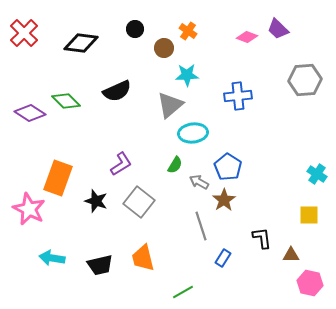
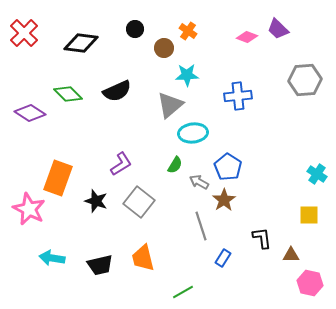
green diamond: moved 2 px right, 7 px up
